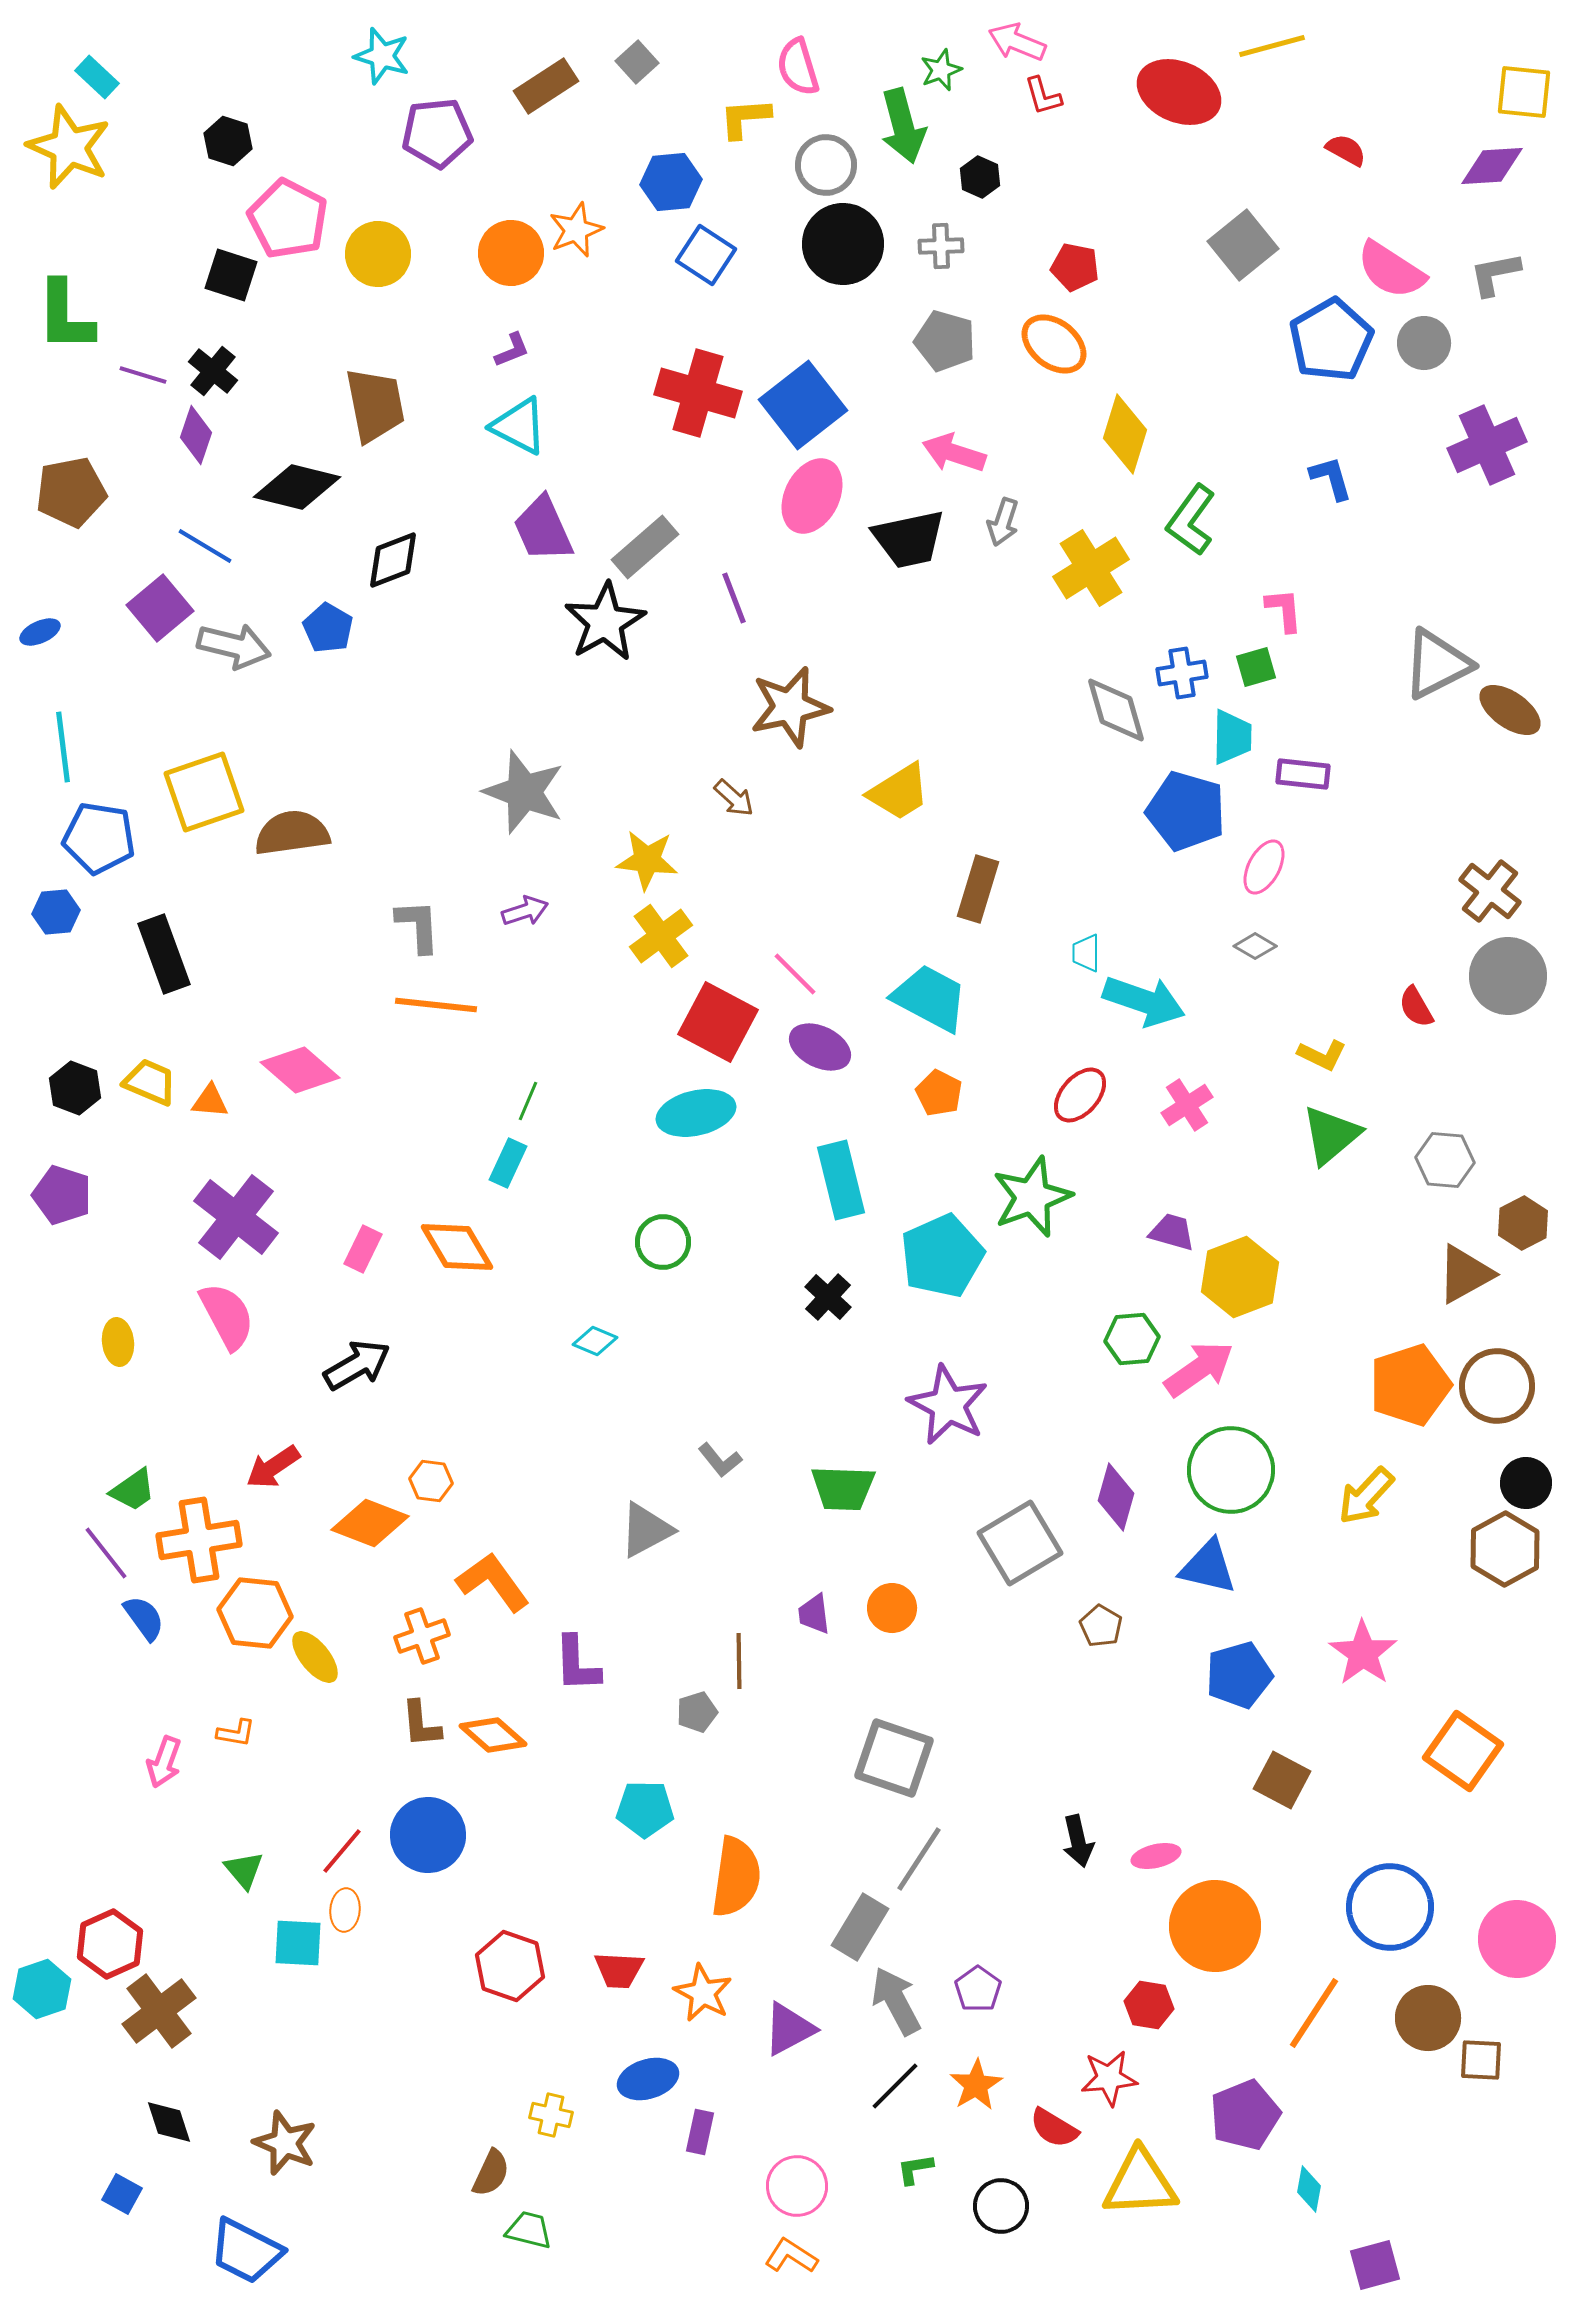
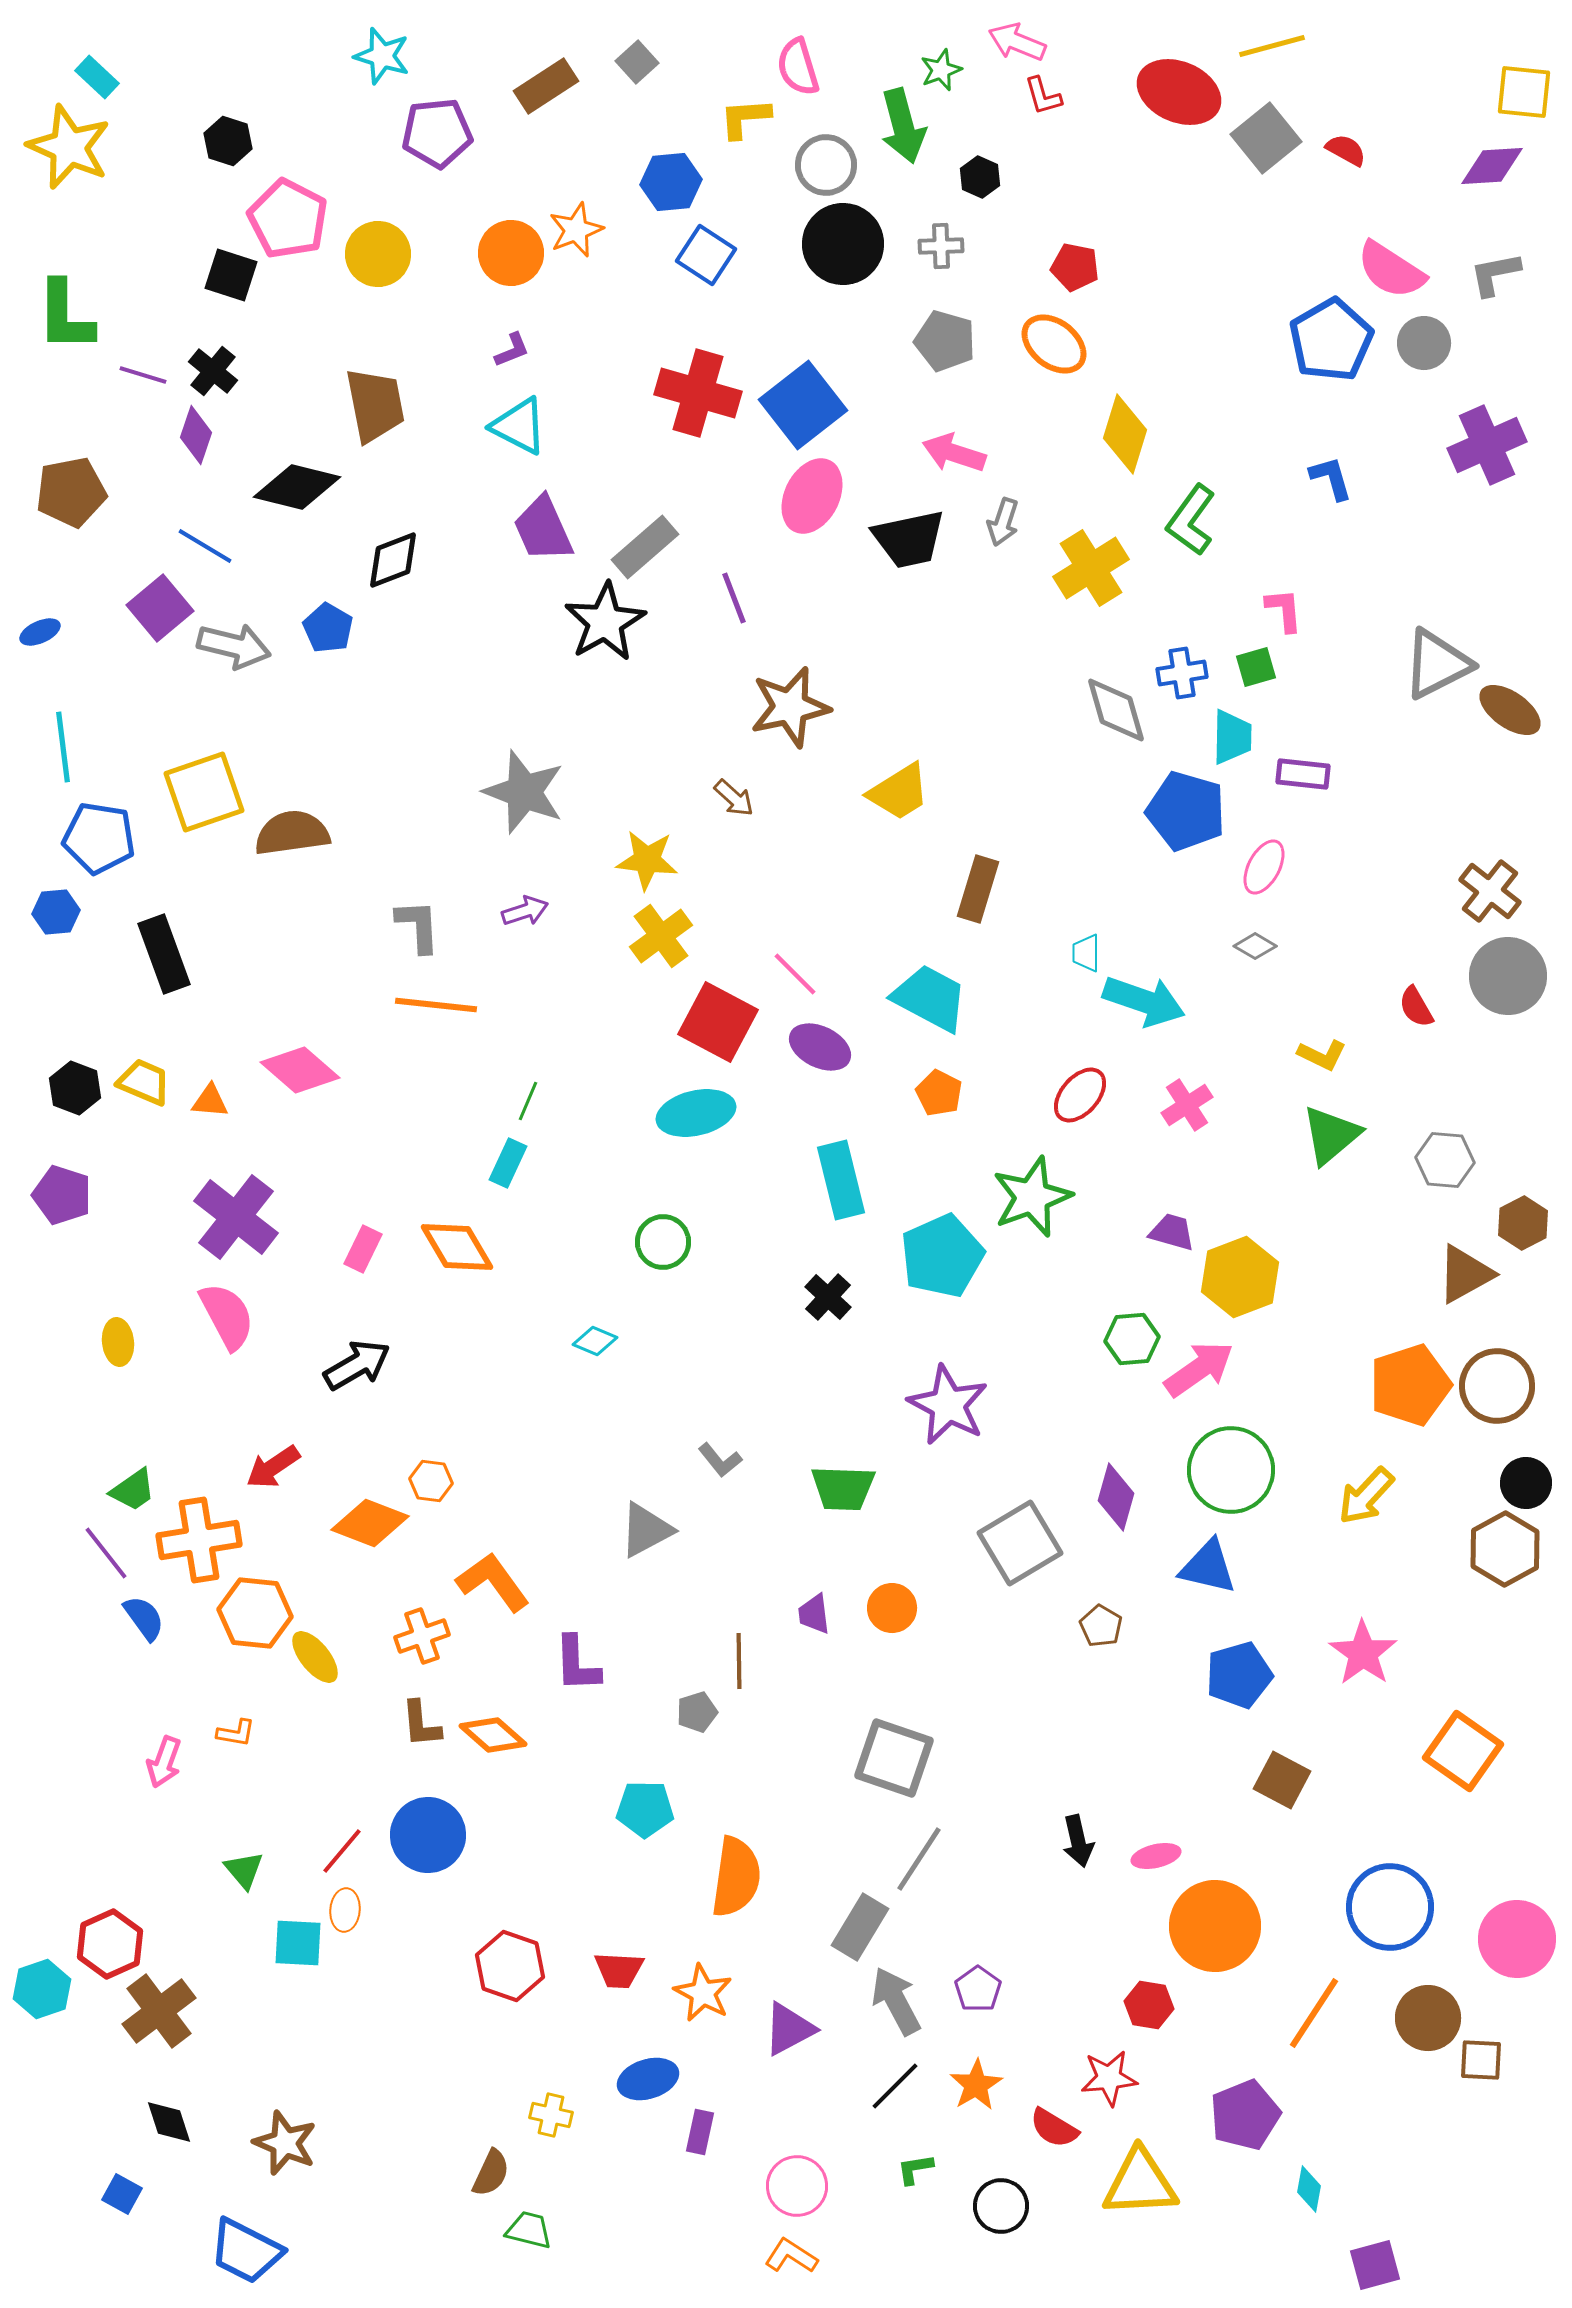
gray square at (1243, 245): moved 23 px right, 107 px up
yellow trapezoid at (150, 1082): moved 6 px left
